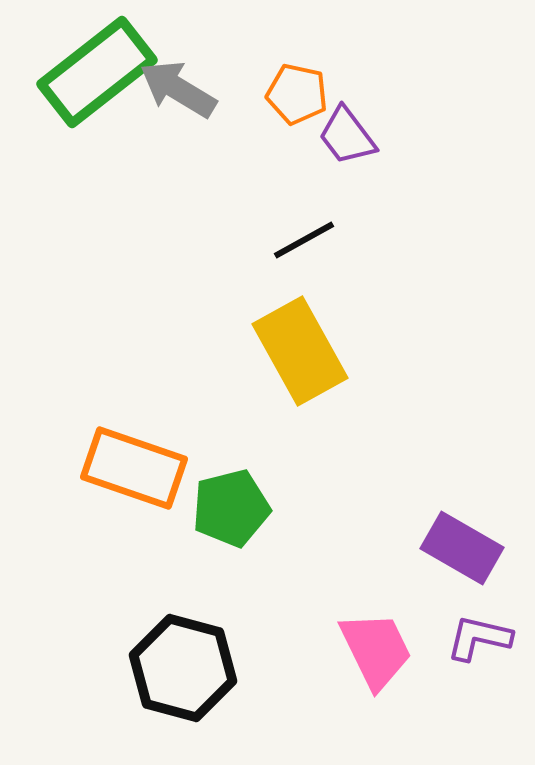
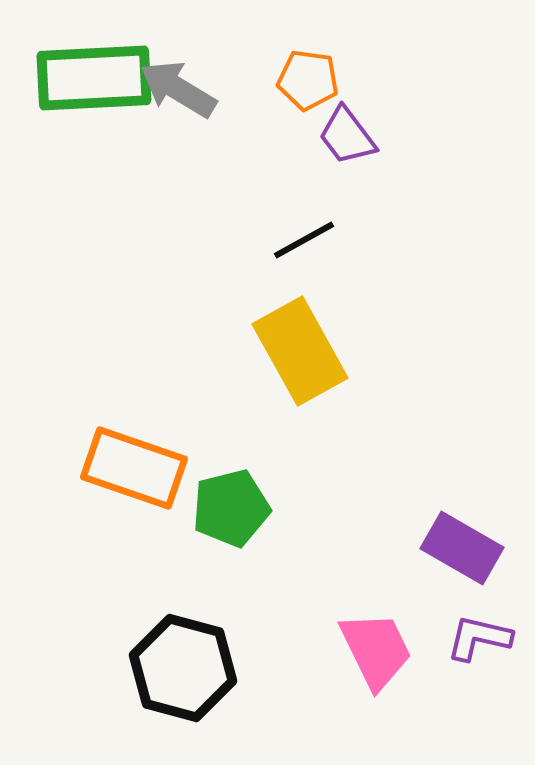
green rectangle: moved 3 px left, 6 px down; rotated 35 degrees clockwise
orange pentagon: moved 11 px right, 14 px up; rotated 4 degrees counterclockwise
